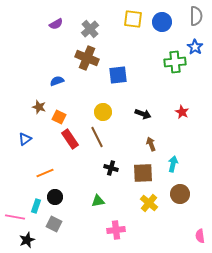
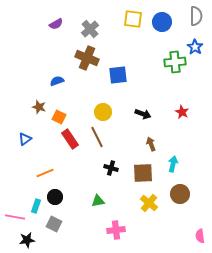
black star: rotated 14 degrees clockwise
